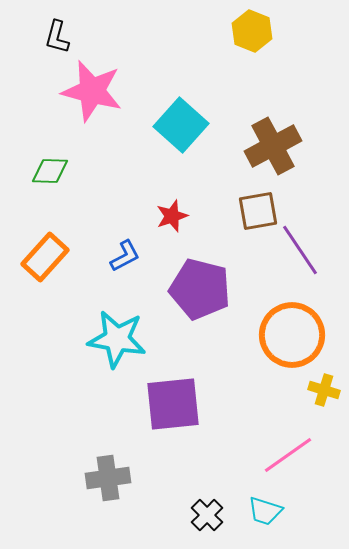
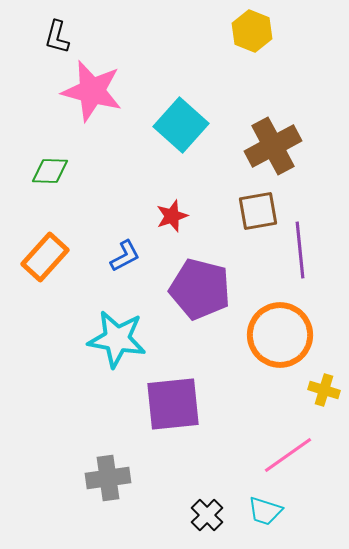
purple line: rotated 28 degrees clockwise
orange circle: moved 12 px left
